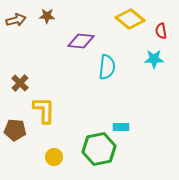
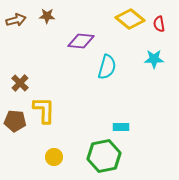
red semicircle: moved 2 px left, 7 px up
cyan semicircle: rotated 10 degrees clockwise
brown pentagon: moved 9 px up
green hexagon: moved 5 px right, 7 px down
